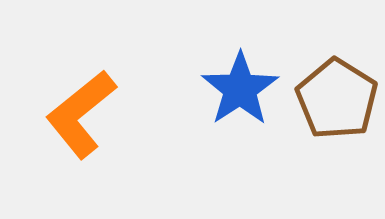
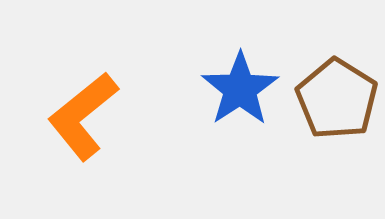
orange L-shape: moved 2 px right, 2 px down
